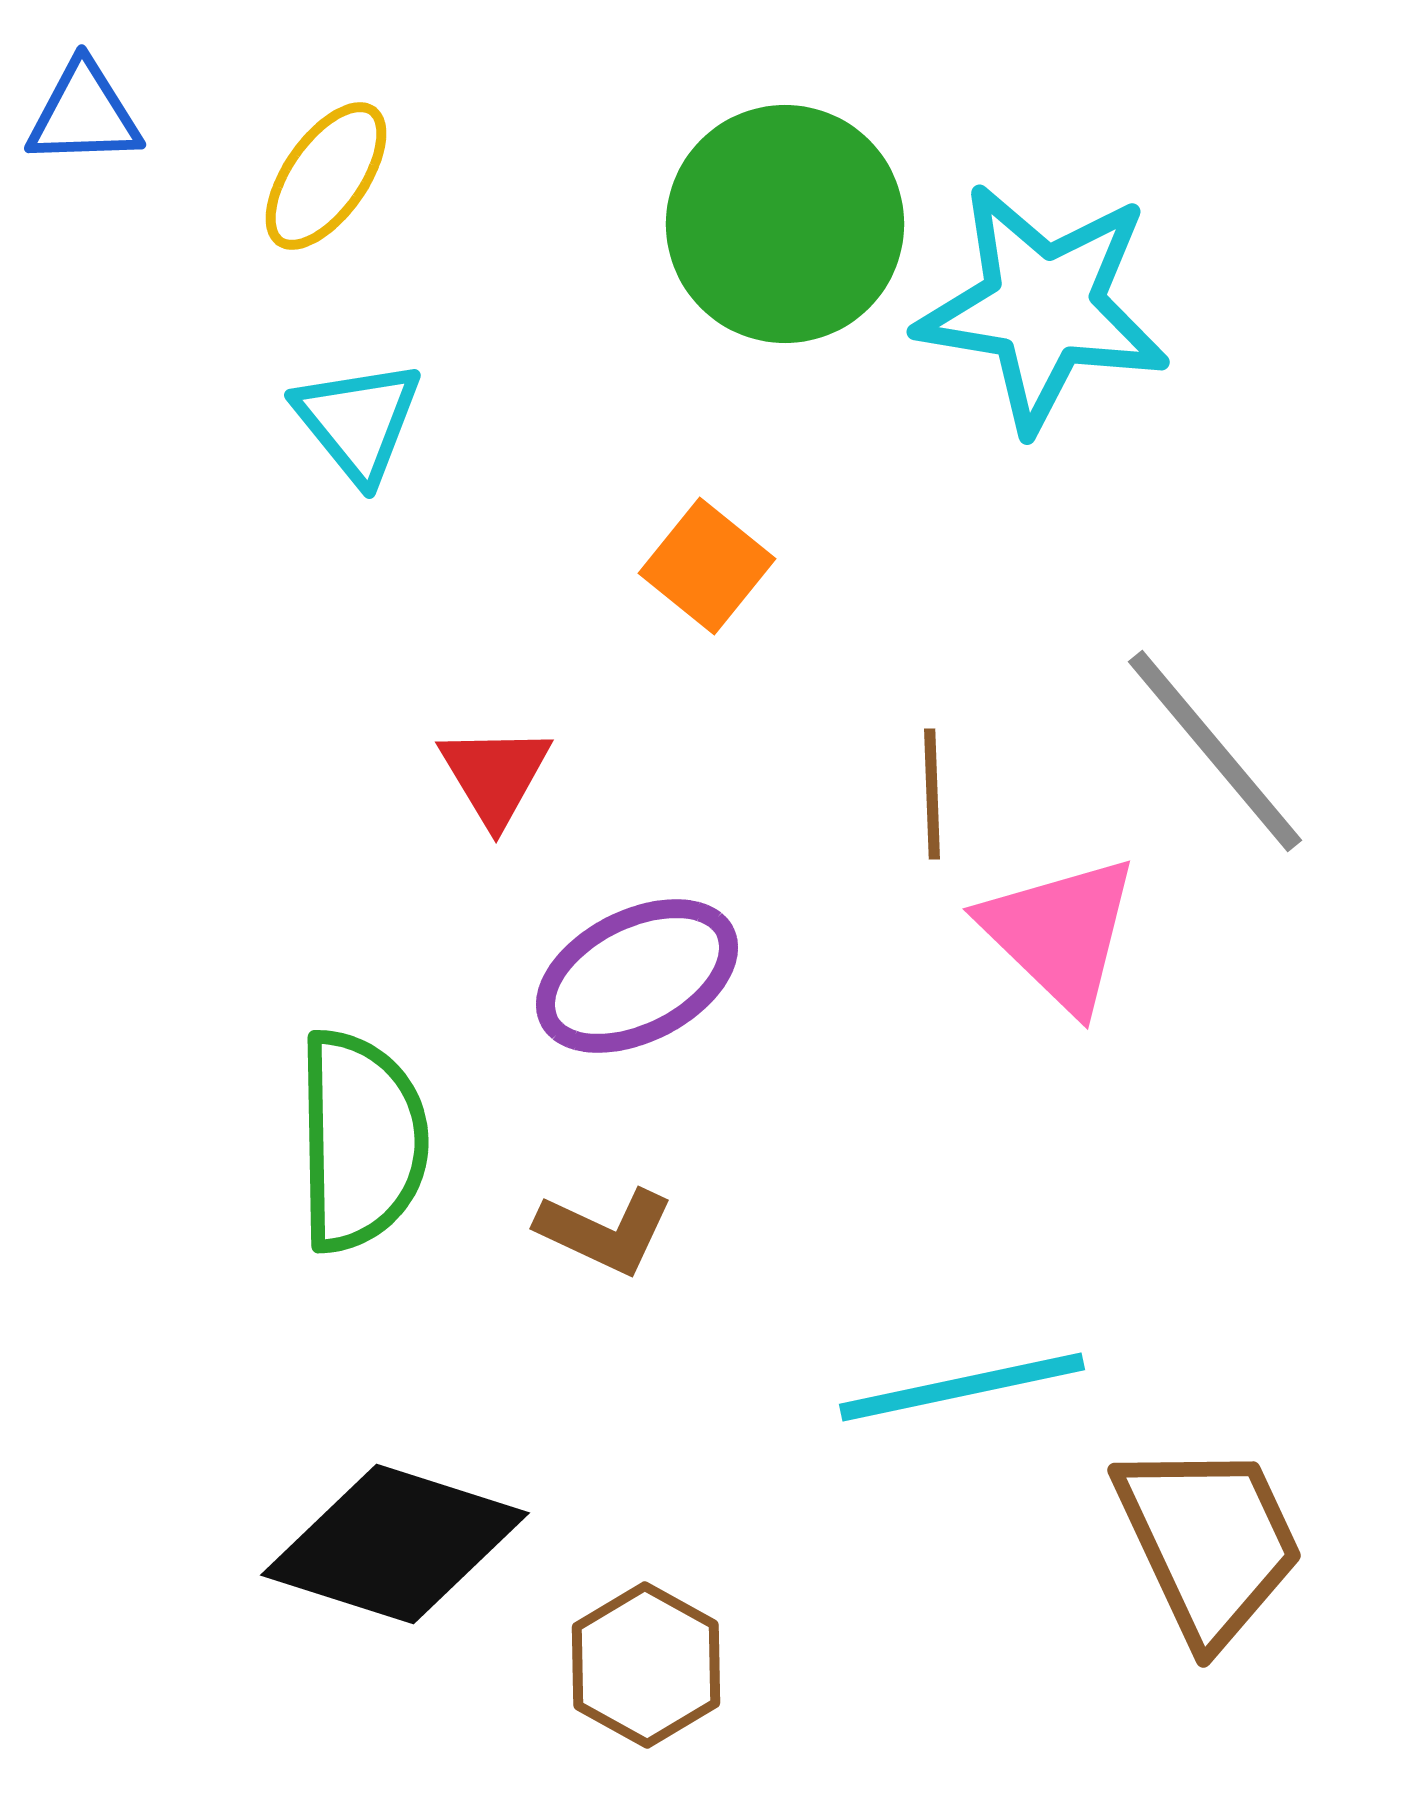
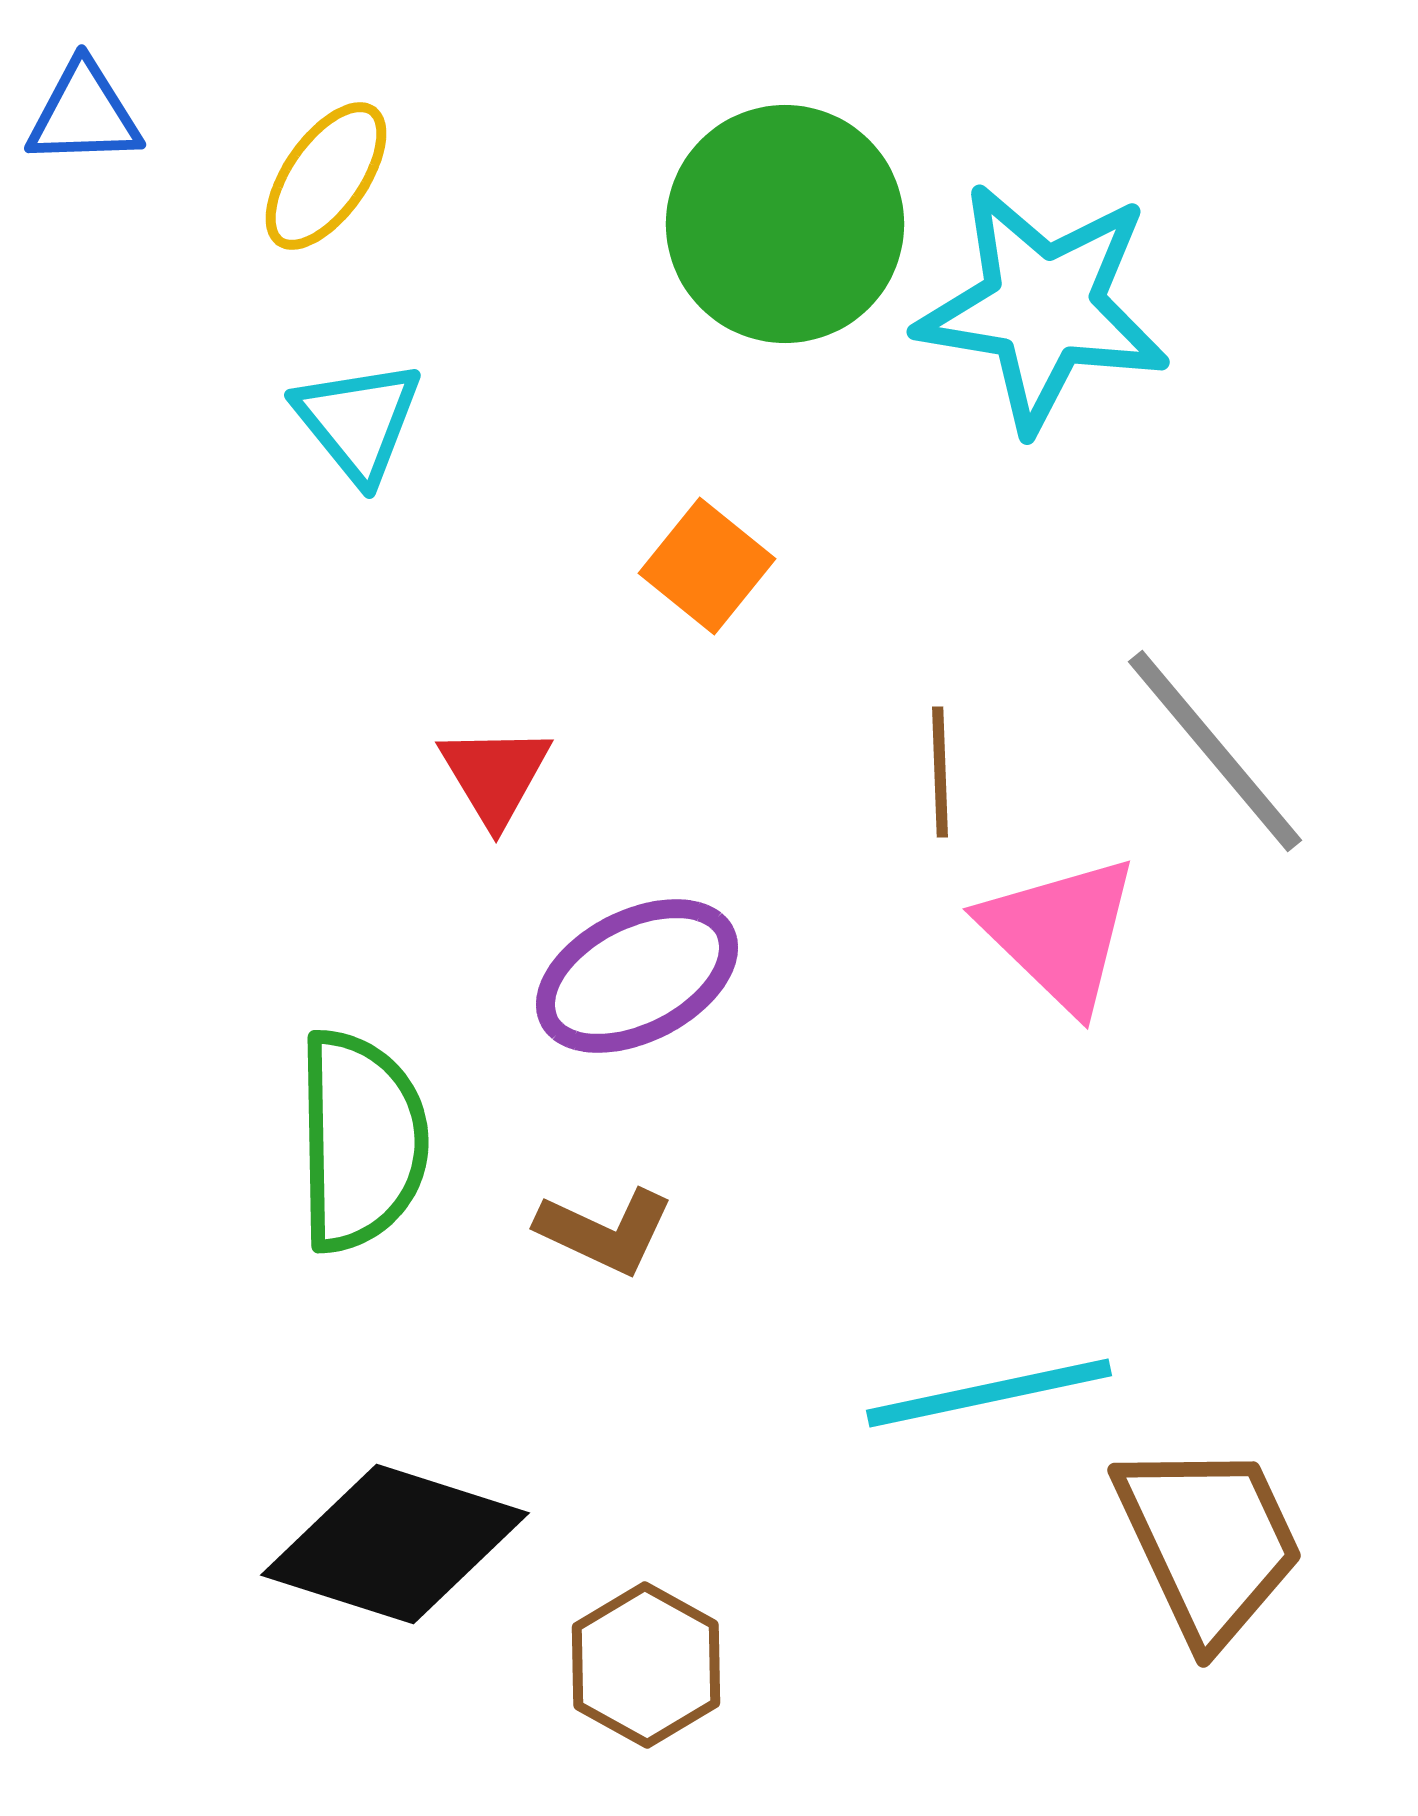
brown line: moved 8 px right, 22 px up
cyan line: moved 27 px right, 6 px down
